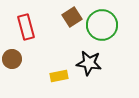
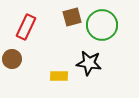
brown square: rotated 18 degrees clockwise
red rectangle: rotated 40 degrees clockwise
yellow rectangle: rotated 12 degrees clockwise
